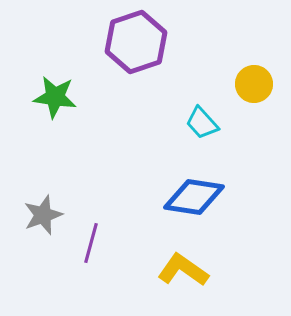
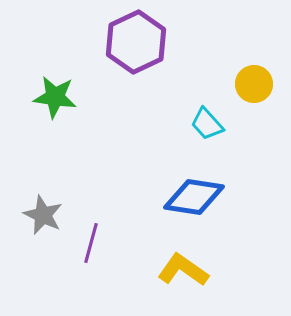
purple hexagon: rotated 6 degrees counterclockwise
cyan trapezoid: moved 5 px right, 1 px down
gray star: rotated 27 degrees counterclockwise
